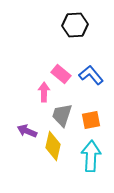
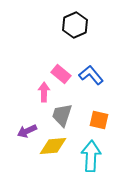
black hexagon: rotated 20 degrees counterclockwise
orange square: moved 8 px right; rotated 24 degrees clockwise
purple arrow: rotated 48 degrees counterclockwise
yellow diamond: rotated 72 degrees clockwise
